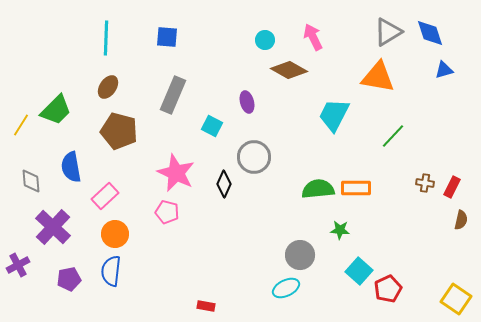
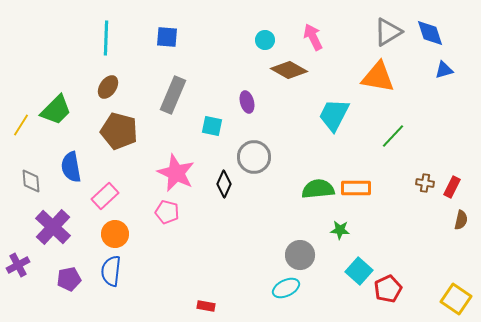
cyan square at (212, 126): rotated 15 degrees counterclockwise
